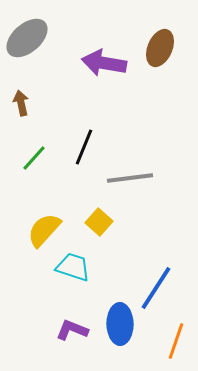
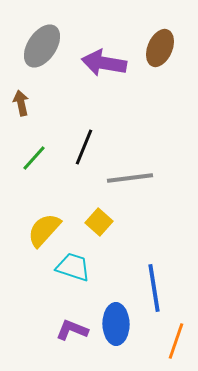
gray ellipse: moved 15 px right, 8 px down; rotated 15 degrees counterclockwise
blue line: moved 2 px left; rotated 42 degrees counterclockwise
blue ellipse: moved 4 px left
